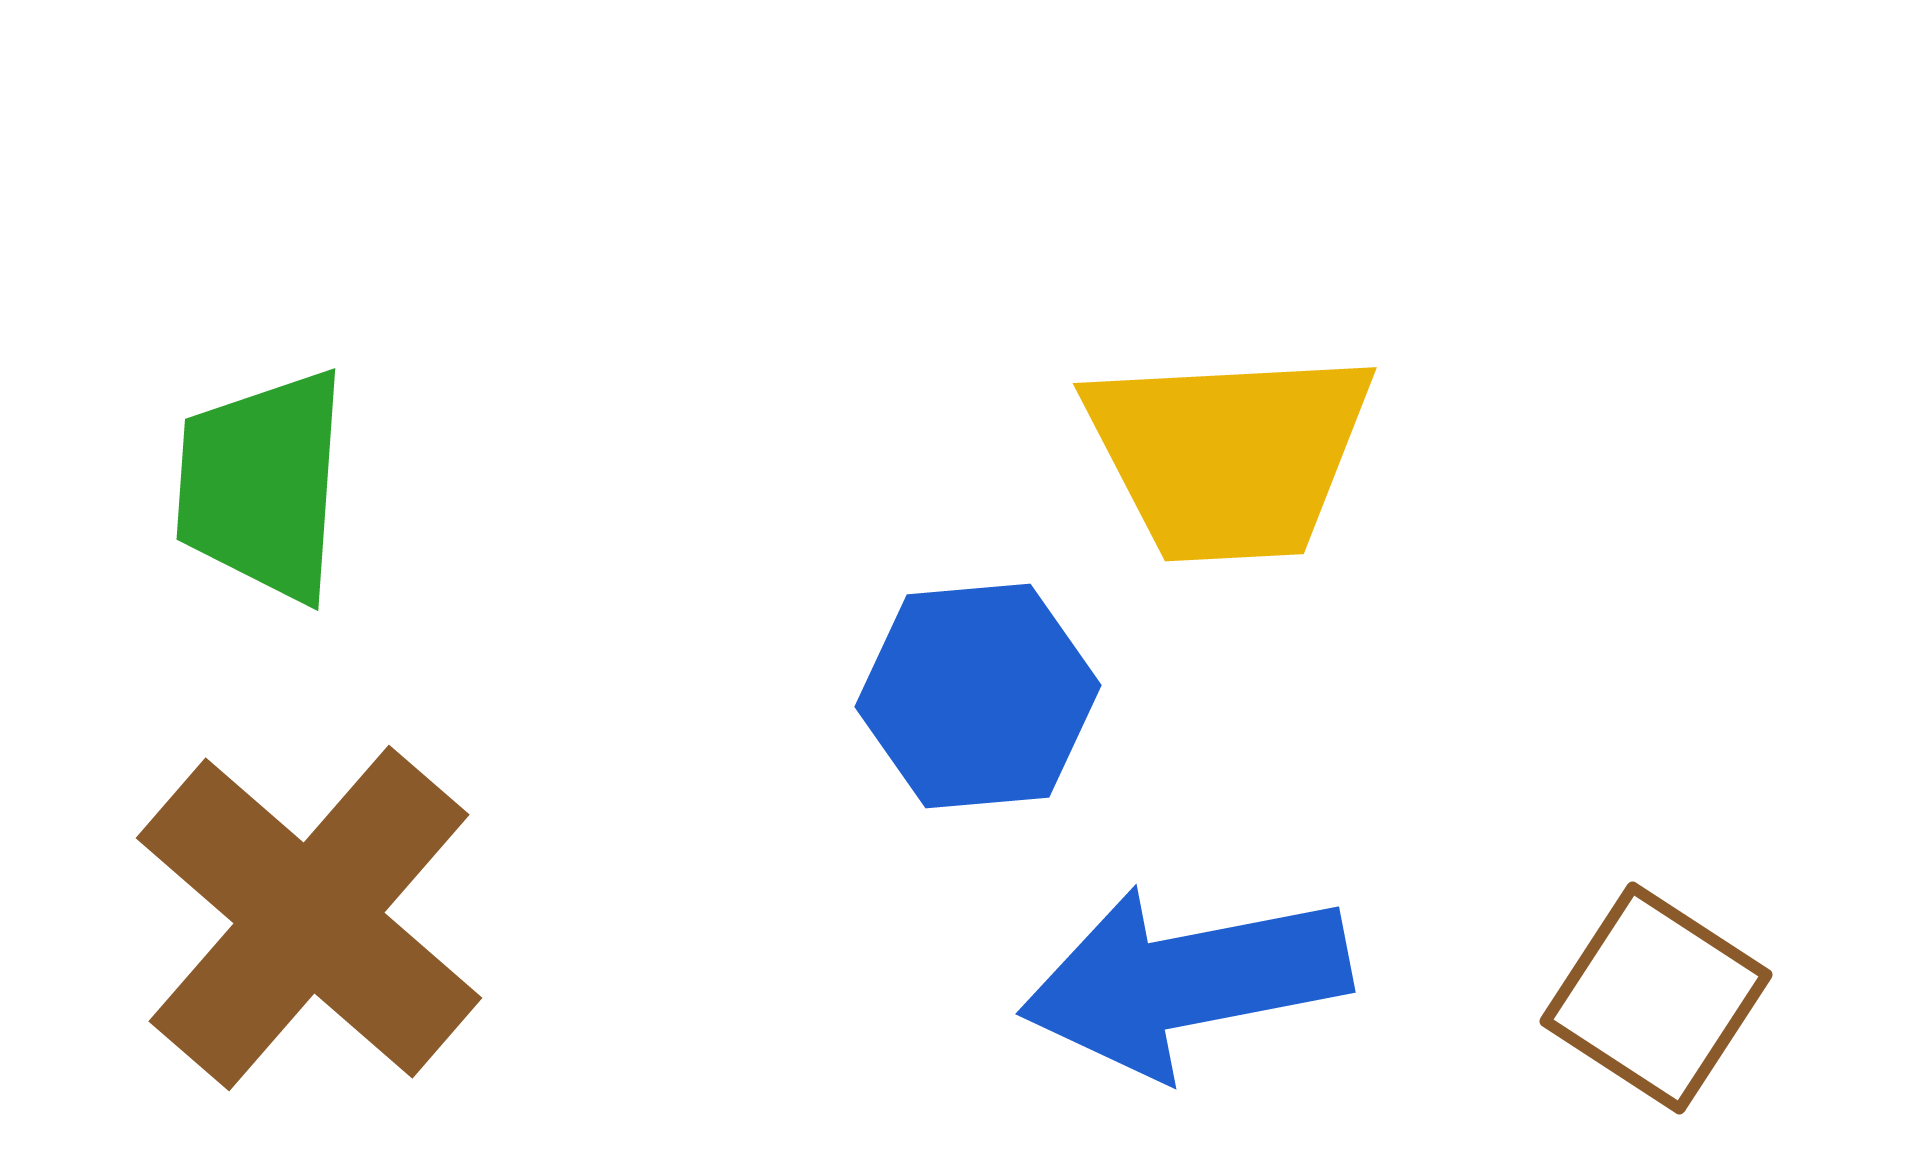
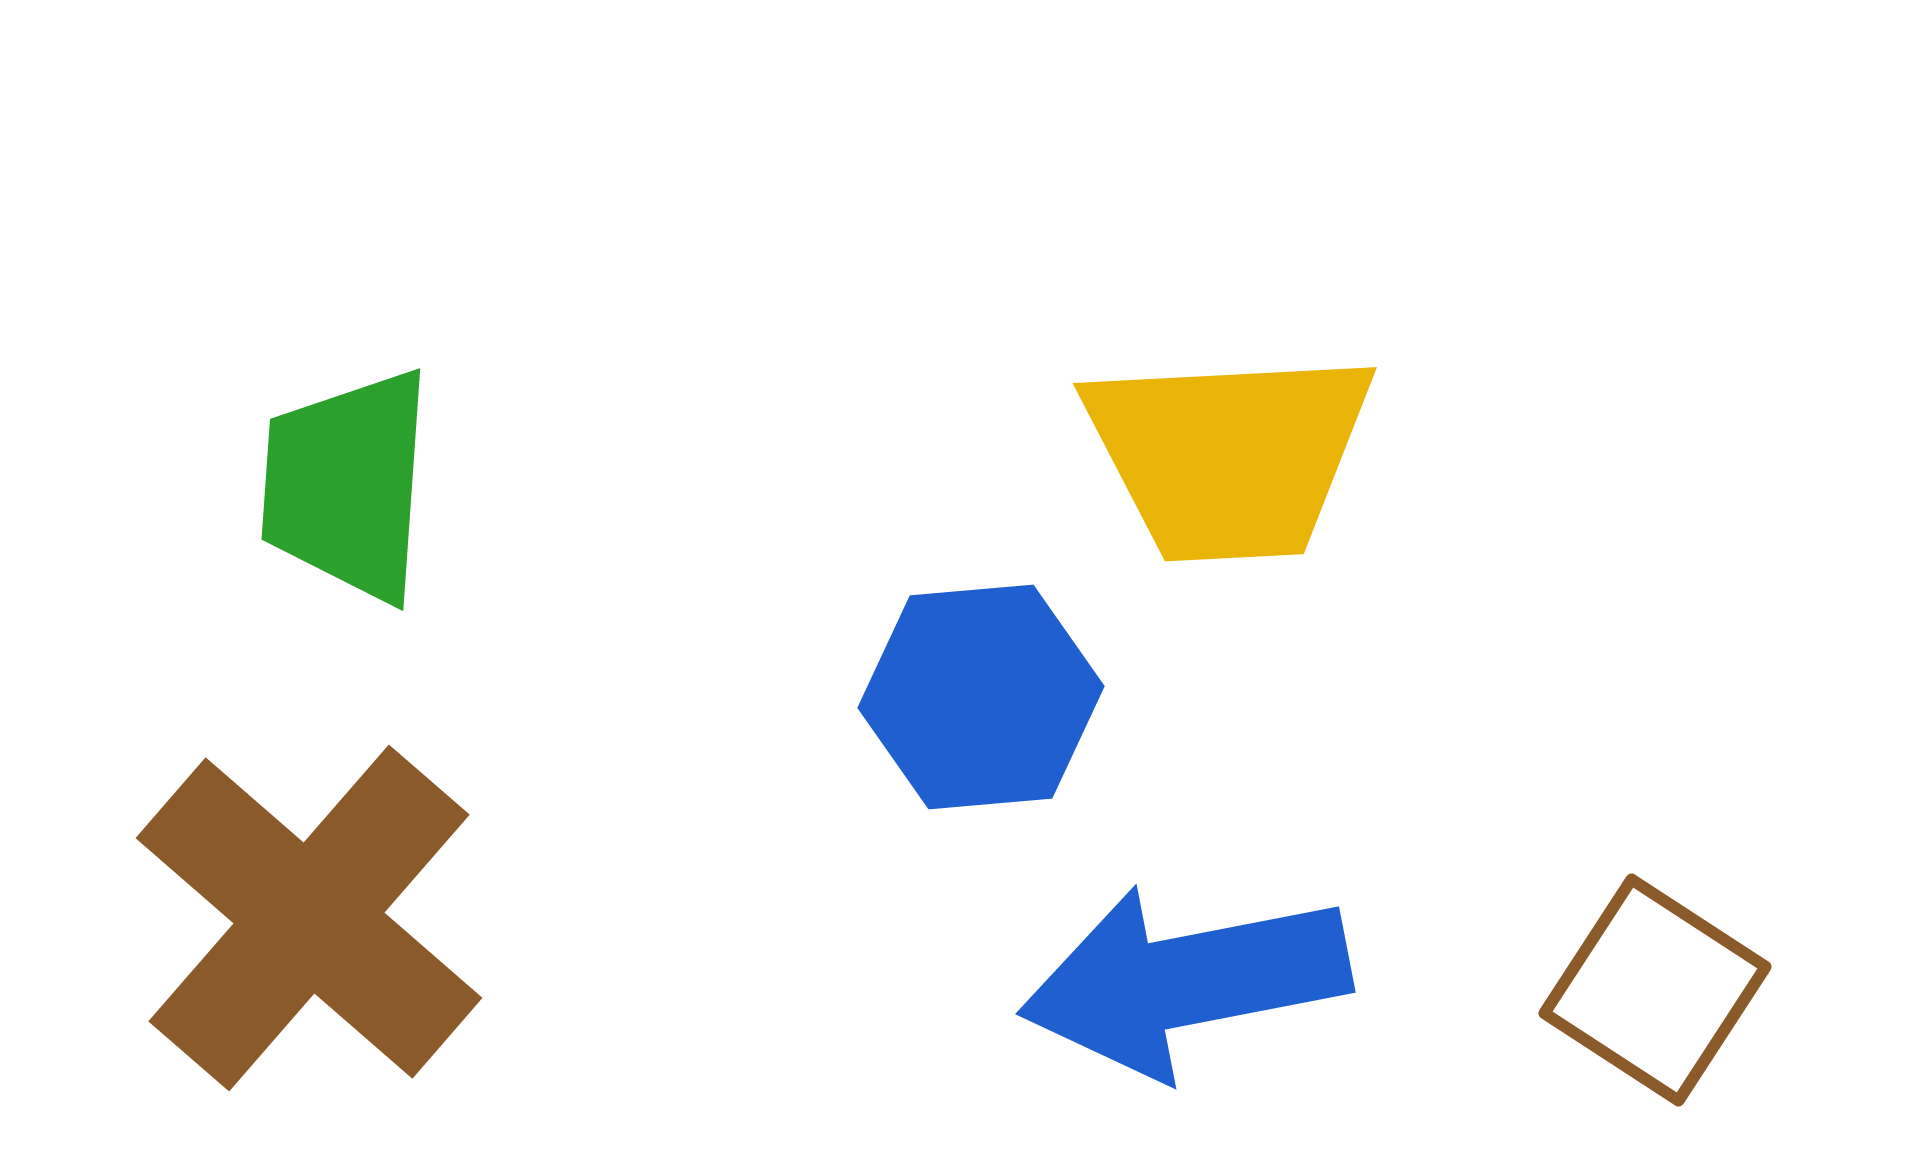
green trapezoid: moved 85 px right
blue hexagon: moved 3 px right, 1 px down
brown square: moved 1 px left, 8 px up
